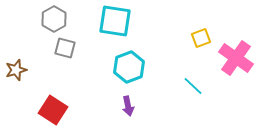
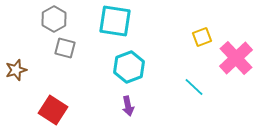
yellow square: moved 1 px right, 1 px up
pink cross: rotated 12 degrees clockwise
cyan line: moved 1 px right, 1 px down
